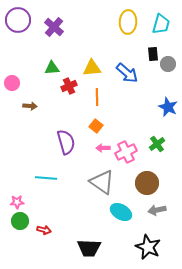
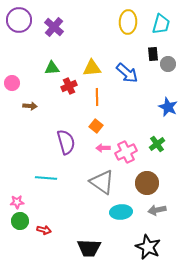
purple circle: moved 1 px right
cyan ellipse: rotated 35 degrees counterclockwise
